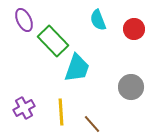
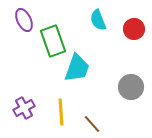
green rectangle: rotated 24 degrees clockwise
